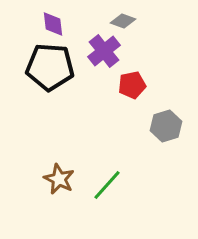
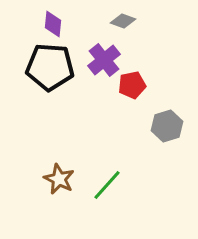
purple diamond: rotated 12 degrees clockwise
purple cross: moved 9 px down
gray hexagon: moved 1 px right
